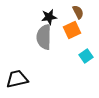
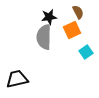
cyan square: moved 4 px up
